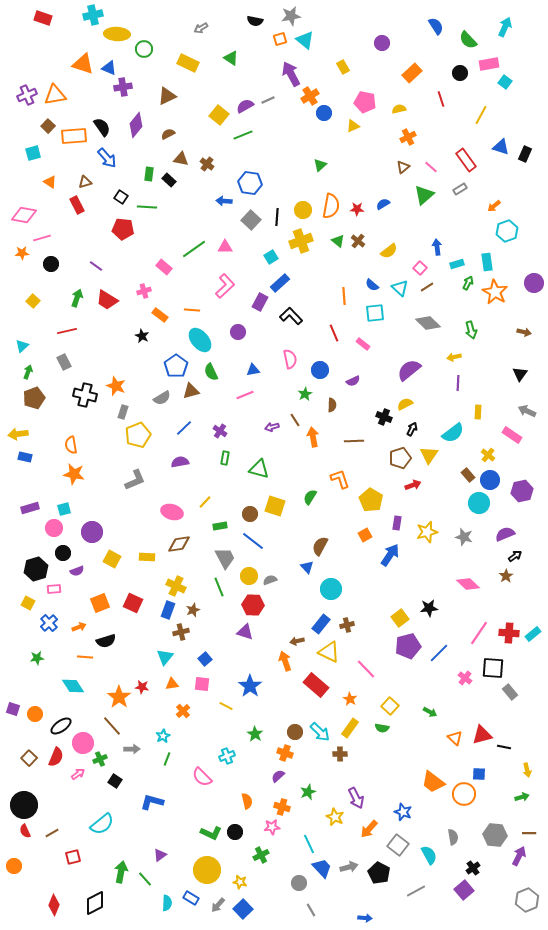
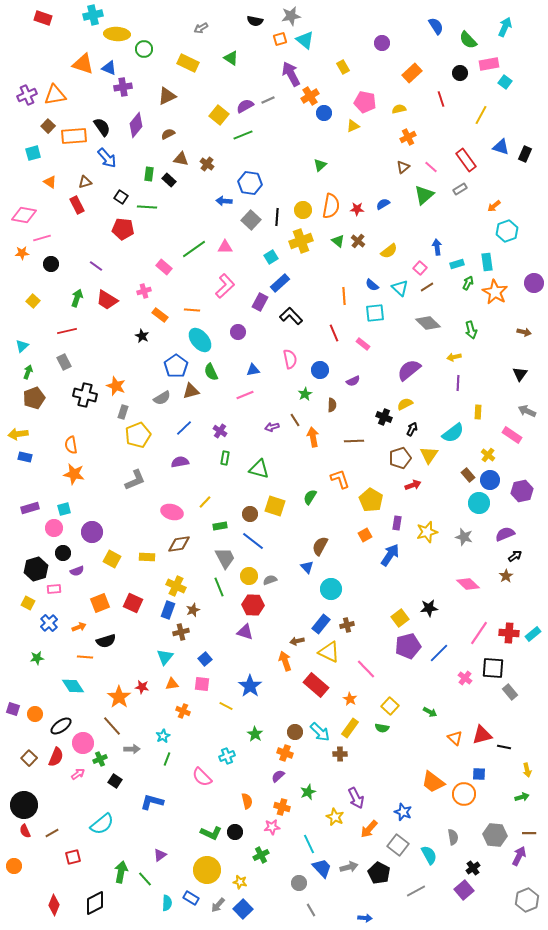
orange cross at (183, 711): rotated 24 degrees counterclockwise
